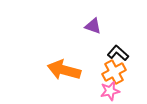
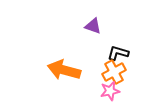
black L-shape: rotated 25 degrees counterclockwise
